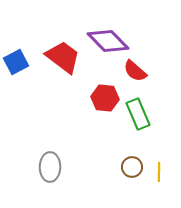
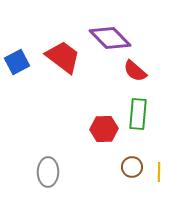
purple diamond: moved 2 px right, 3 px up
blue square: moved 1 px right
red hexagon: moved 1 px left, 31 px down; rotated 8 degrees counterclockwise
green rectangle: rotated 28 degrees clockwise
gray ellipse: moved 2 px left, 5 px down
